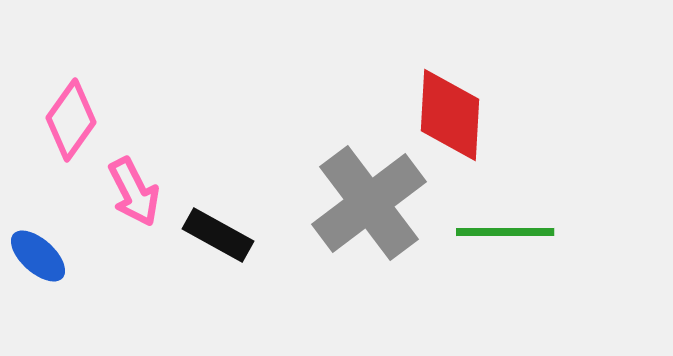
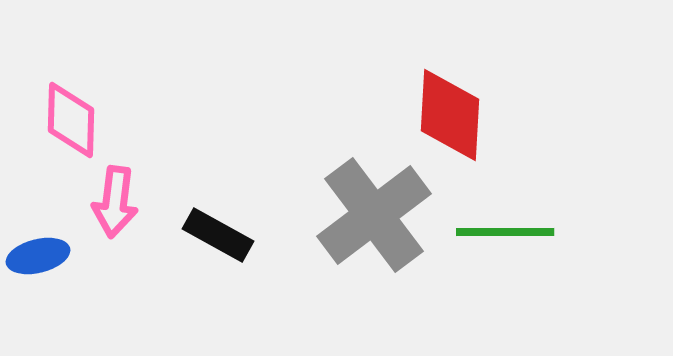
pink diamond: rotated 34 degrees counterclockwise
pink arrow: moved 19 px left, 10 px down; rotated 34 degrees clockwise
gray cross: moved 5 px right, 12 px down
blue ellipse: rotated 56 degrees counterclockwise
